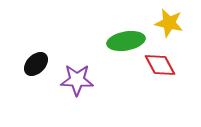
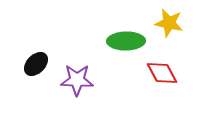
green ellipse: rotated 9 degrees clockwise
red diamond: moved 2 px right, 8 px down
